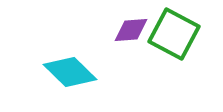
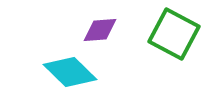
purple diamond: moved 31 px left
